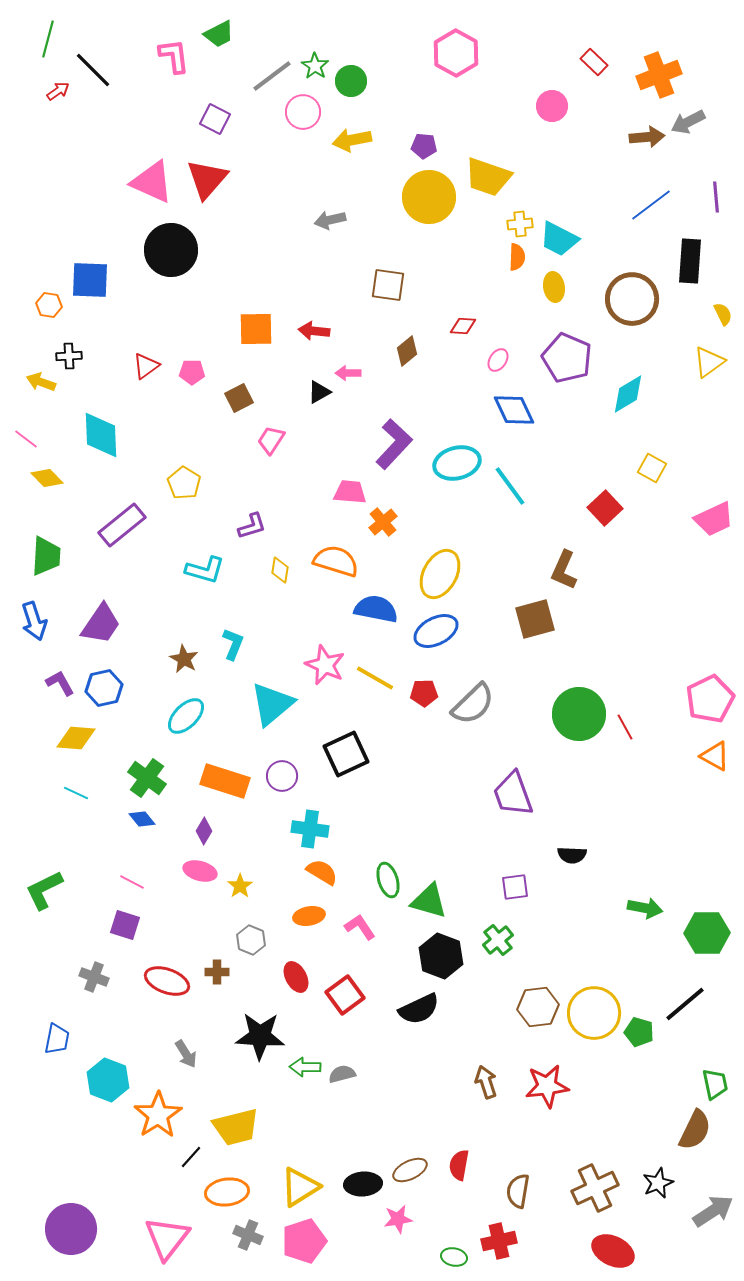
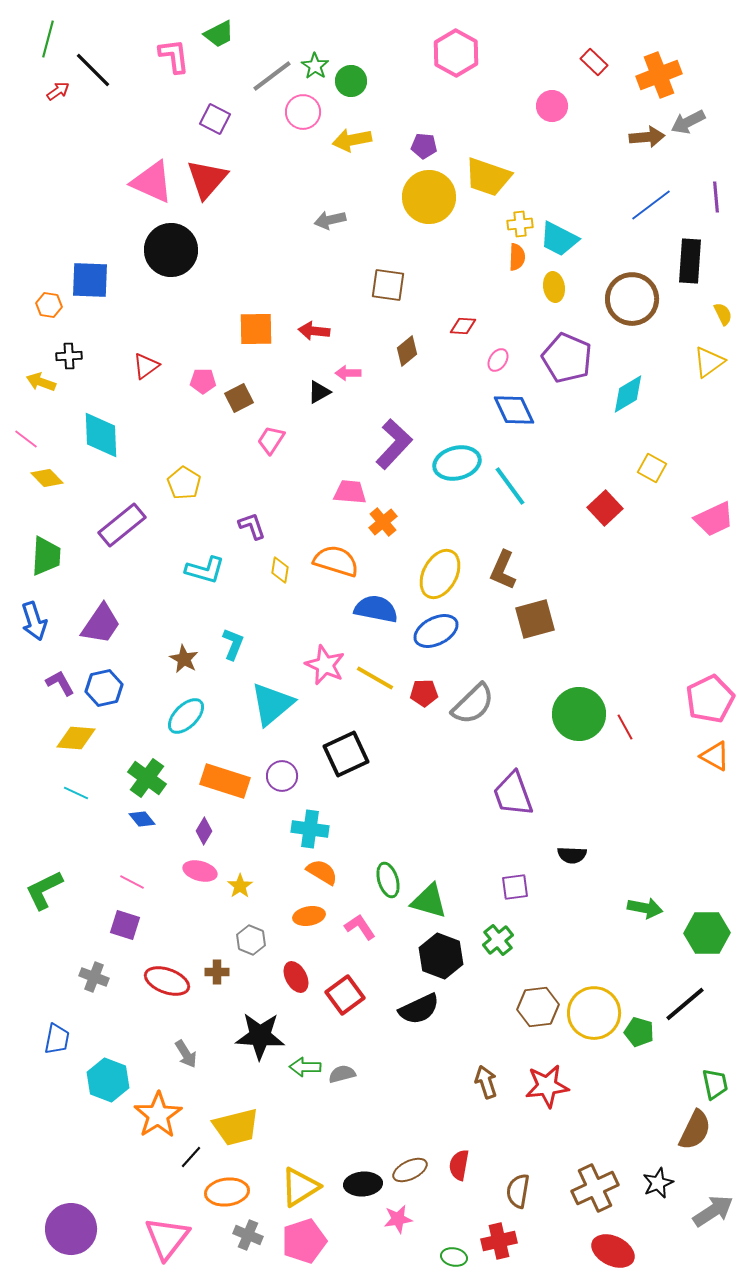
pink pentagon at (192, 372): moved 11 px right, 9 px down
purple L-shape at (252, 526): rotated 92 degrees counterclockwise
brown L-shape at (564, 570): moved 61 px left
